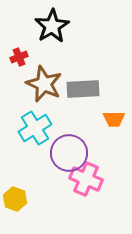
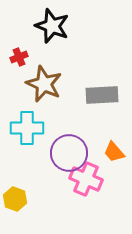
black star: rotated 20 degrees counterclockwise
gray rectangle: moved 19 px right, 6 px down
orange trapezoid: moved 33 px down; rotated 50 degrees clockwise
cyan cross: moved 8 px left; rotated 32 degrees clockwise
